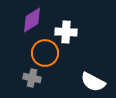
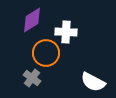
orange circle: moved 1 px right
gray cross: rotated 24 degrees clockwise
